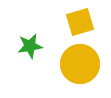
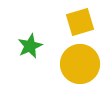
green star: rotated 15 degrees counterclockwise
